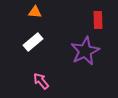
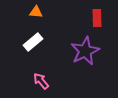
orange triangle: moved 1 px right
red rectangle: moved 1 px left, 2 px up
